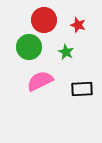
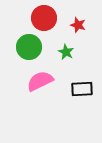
red circle: moved 2 px up
